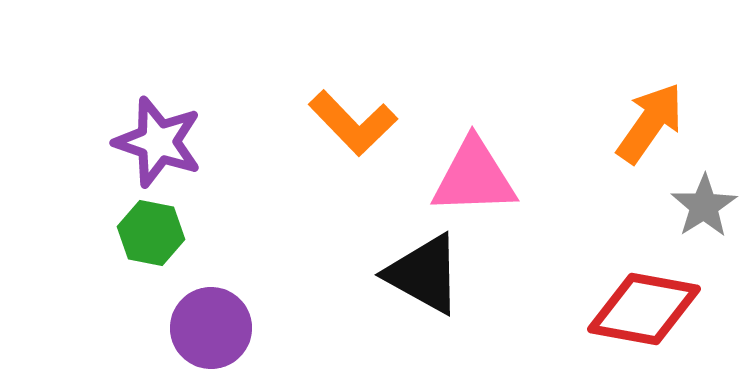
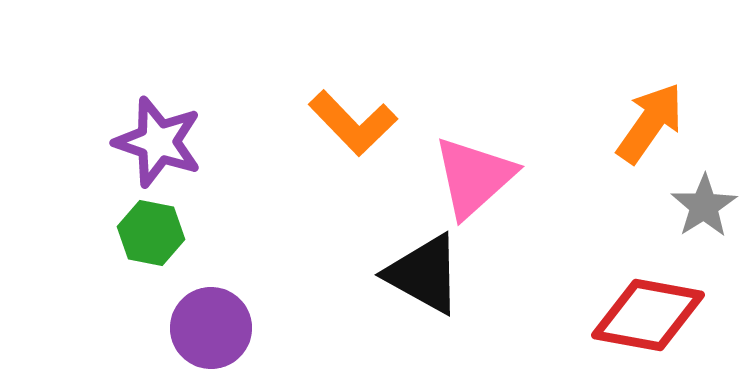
pink triangle: rotated 40 degrees counterclockwise
red diamond: moved 4 px right, 6 px down
